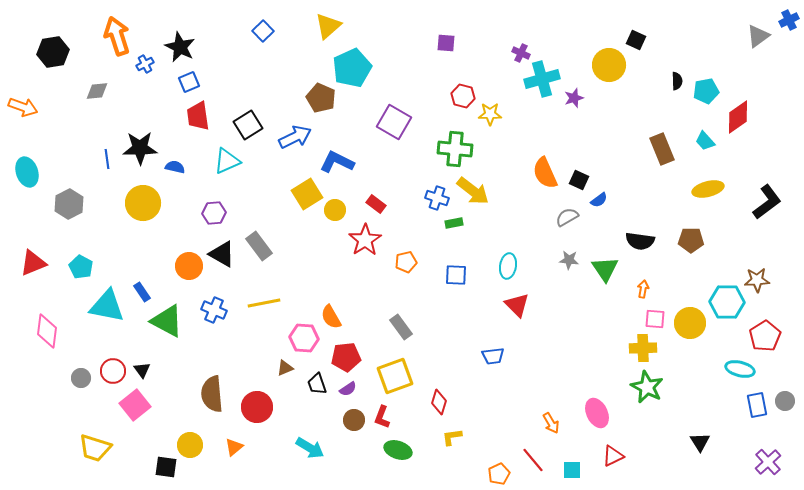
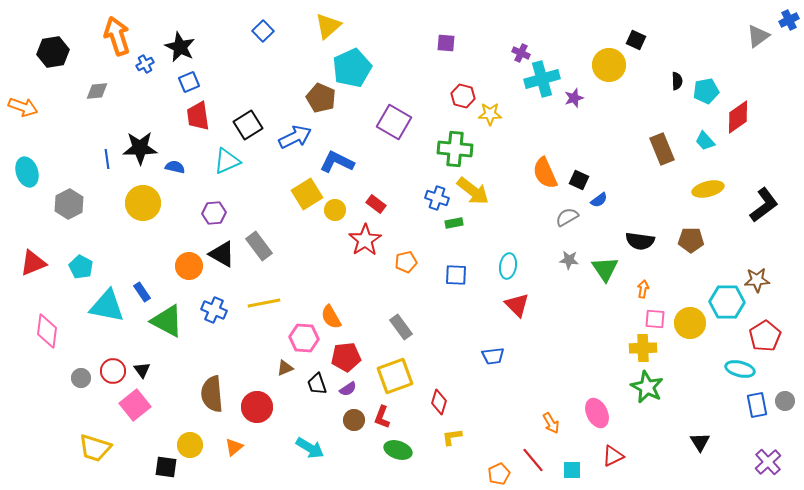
black L-shape at (767, 202): moved 3 px left, 3 px down
